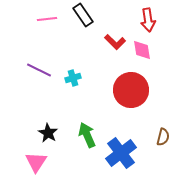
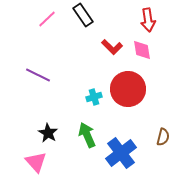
pink line: rotated 36 degrees counterclockwise
red L-shape: moved 3 px left, 5 px down
purple line: moved 1 px left, 5 px down
cyan cross: moved 21 px right, 19 px down
red circle: moved 3 px left, 1 px up
pink triangle: rotated 15 degrees counterclockwise
